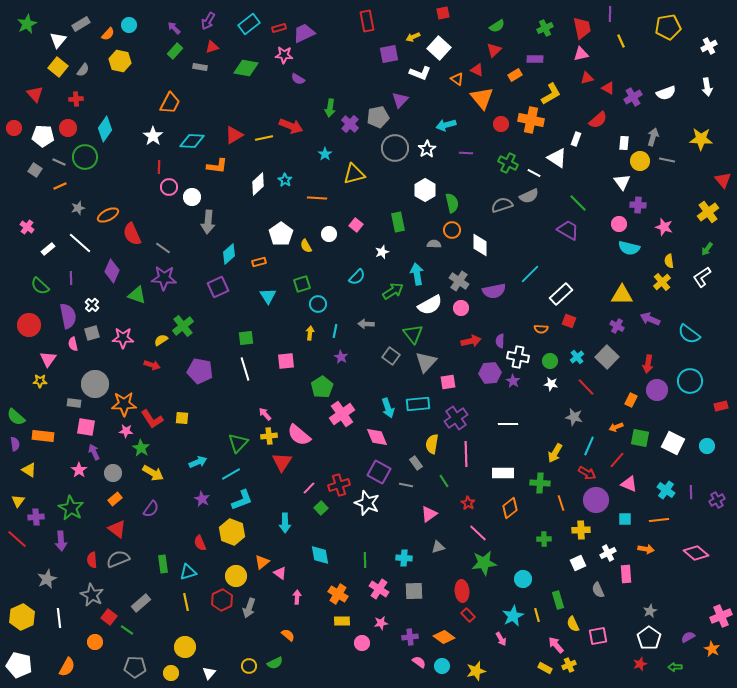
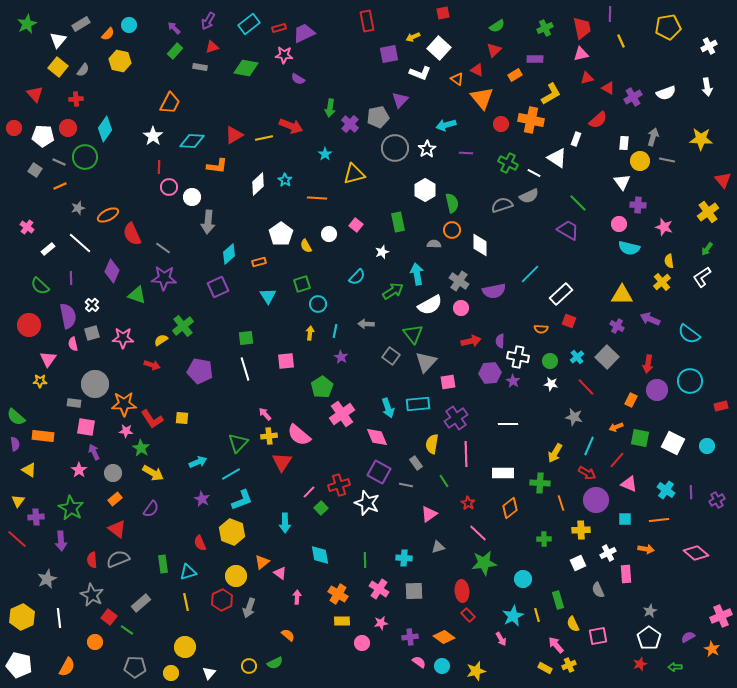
pink line at (309, 488): moved 4 px down
